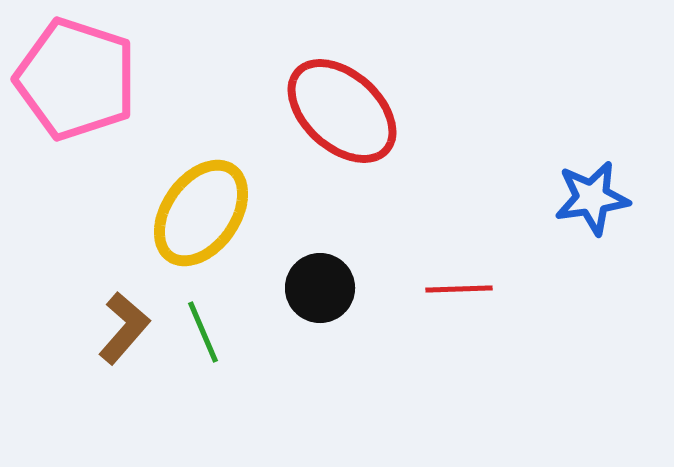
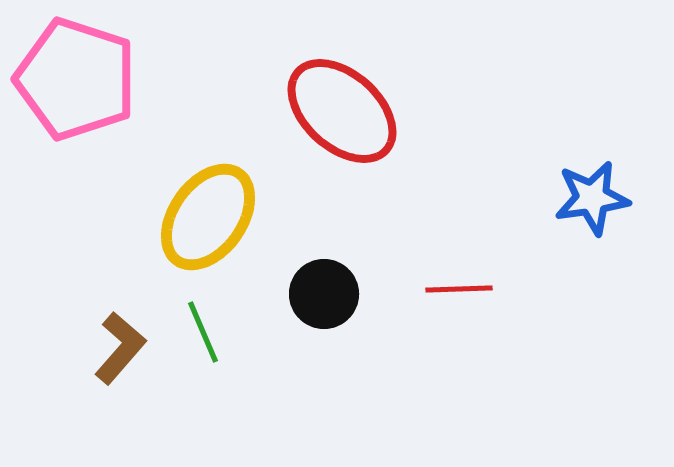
yellow ellipse: moved 7 px right, 4 px down
black circle: moved 4 px right, 6 px down
brown L-shape: moved 4 px left, 20 px down
